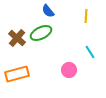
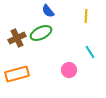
brown cross: rotated 24 degrees clockwise
